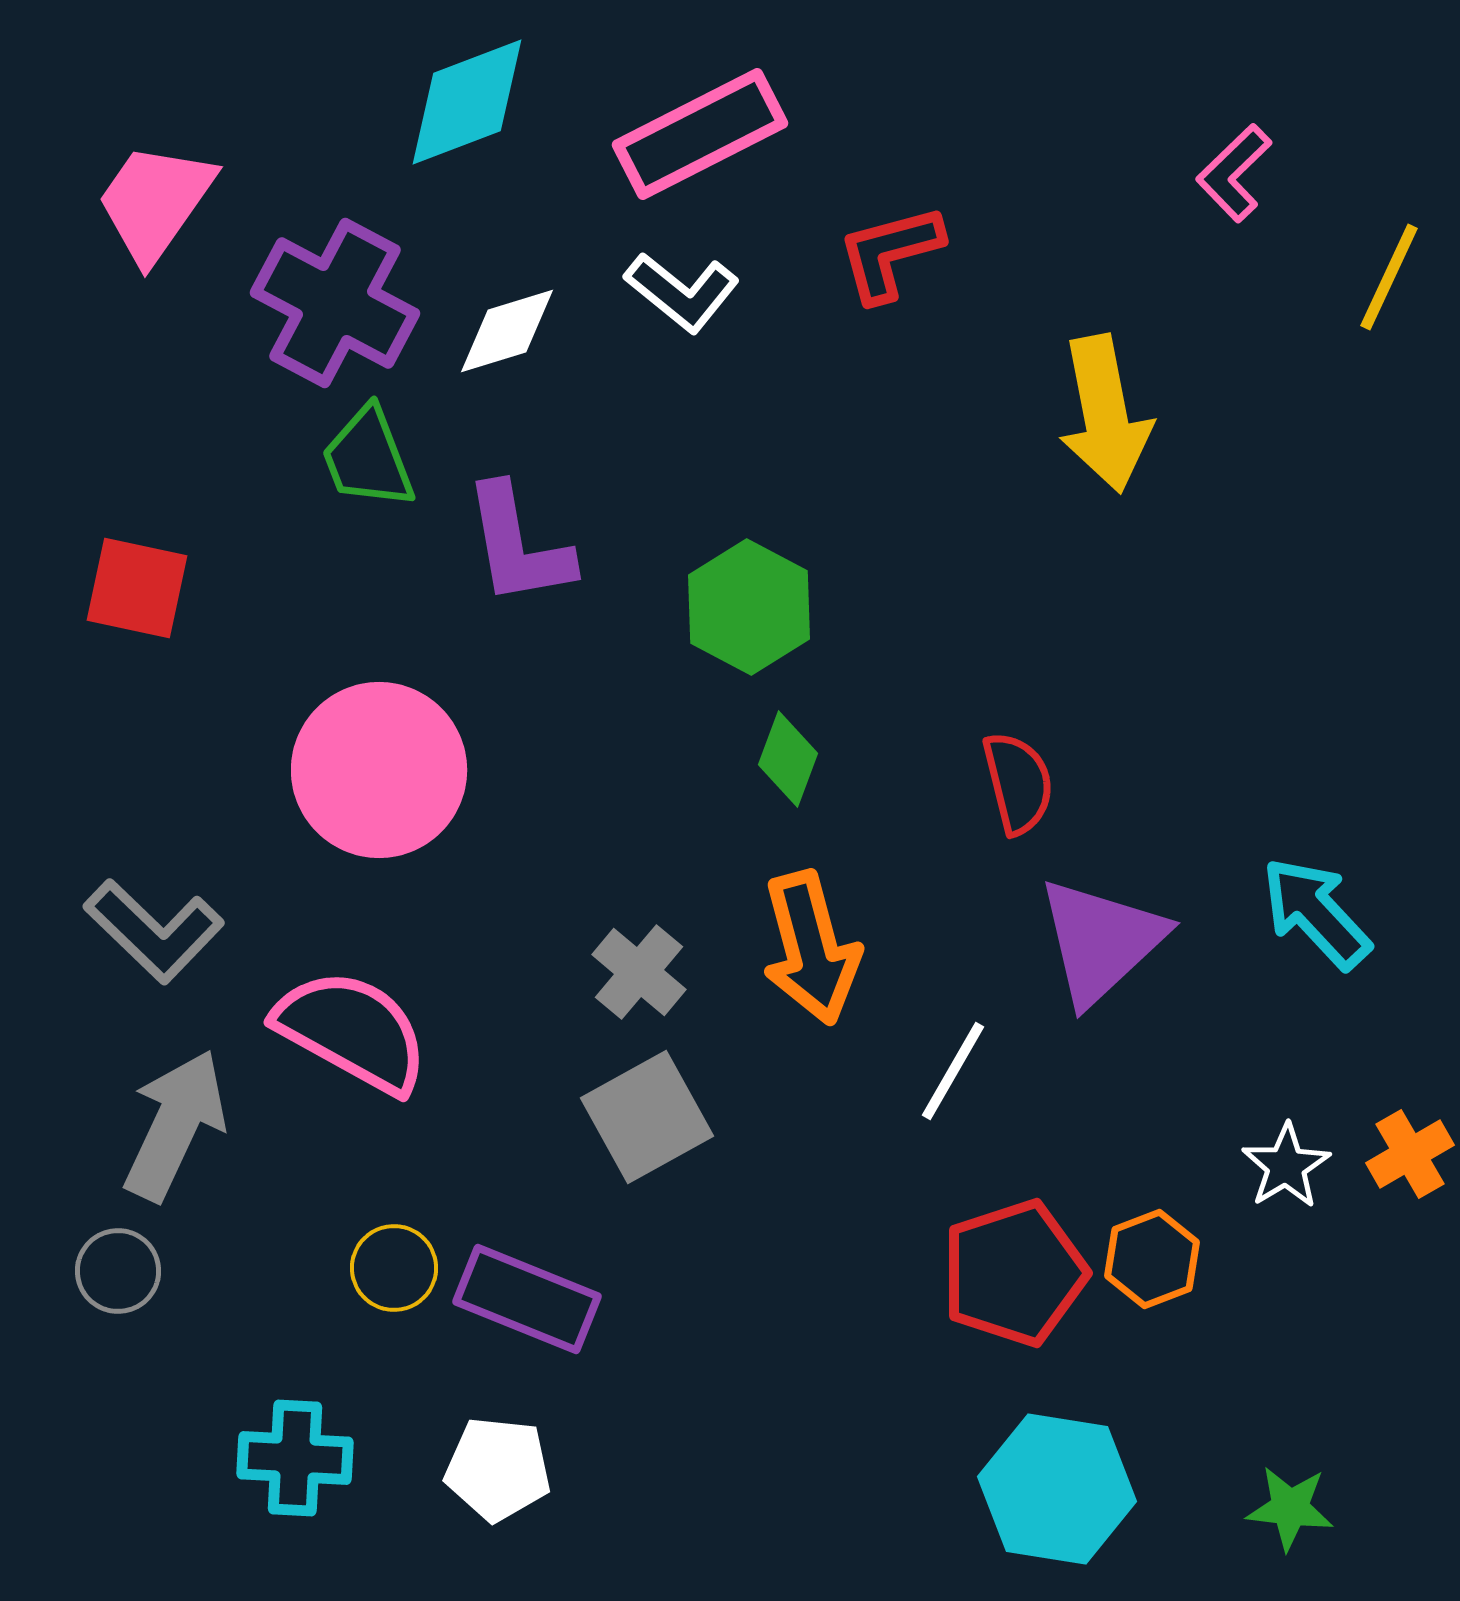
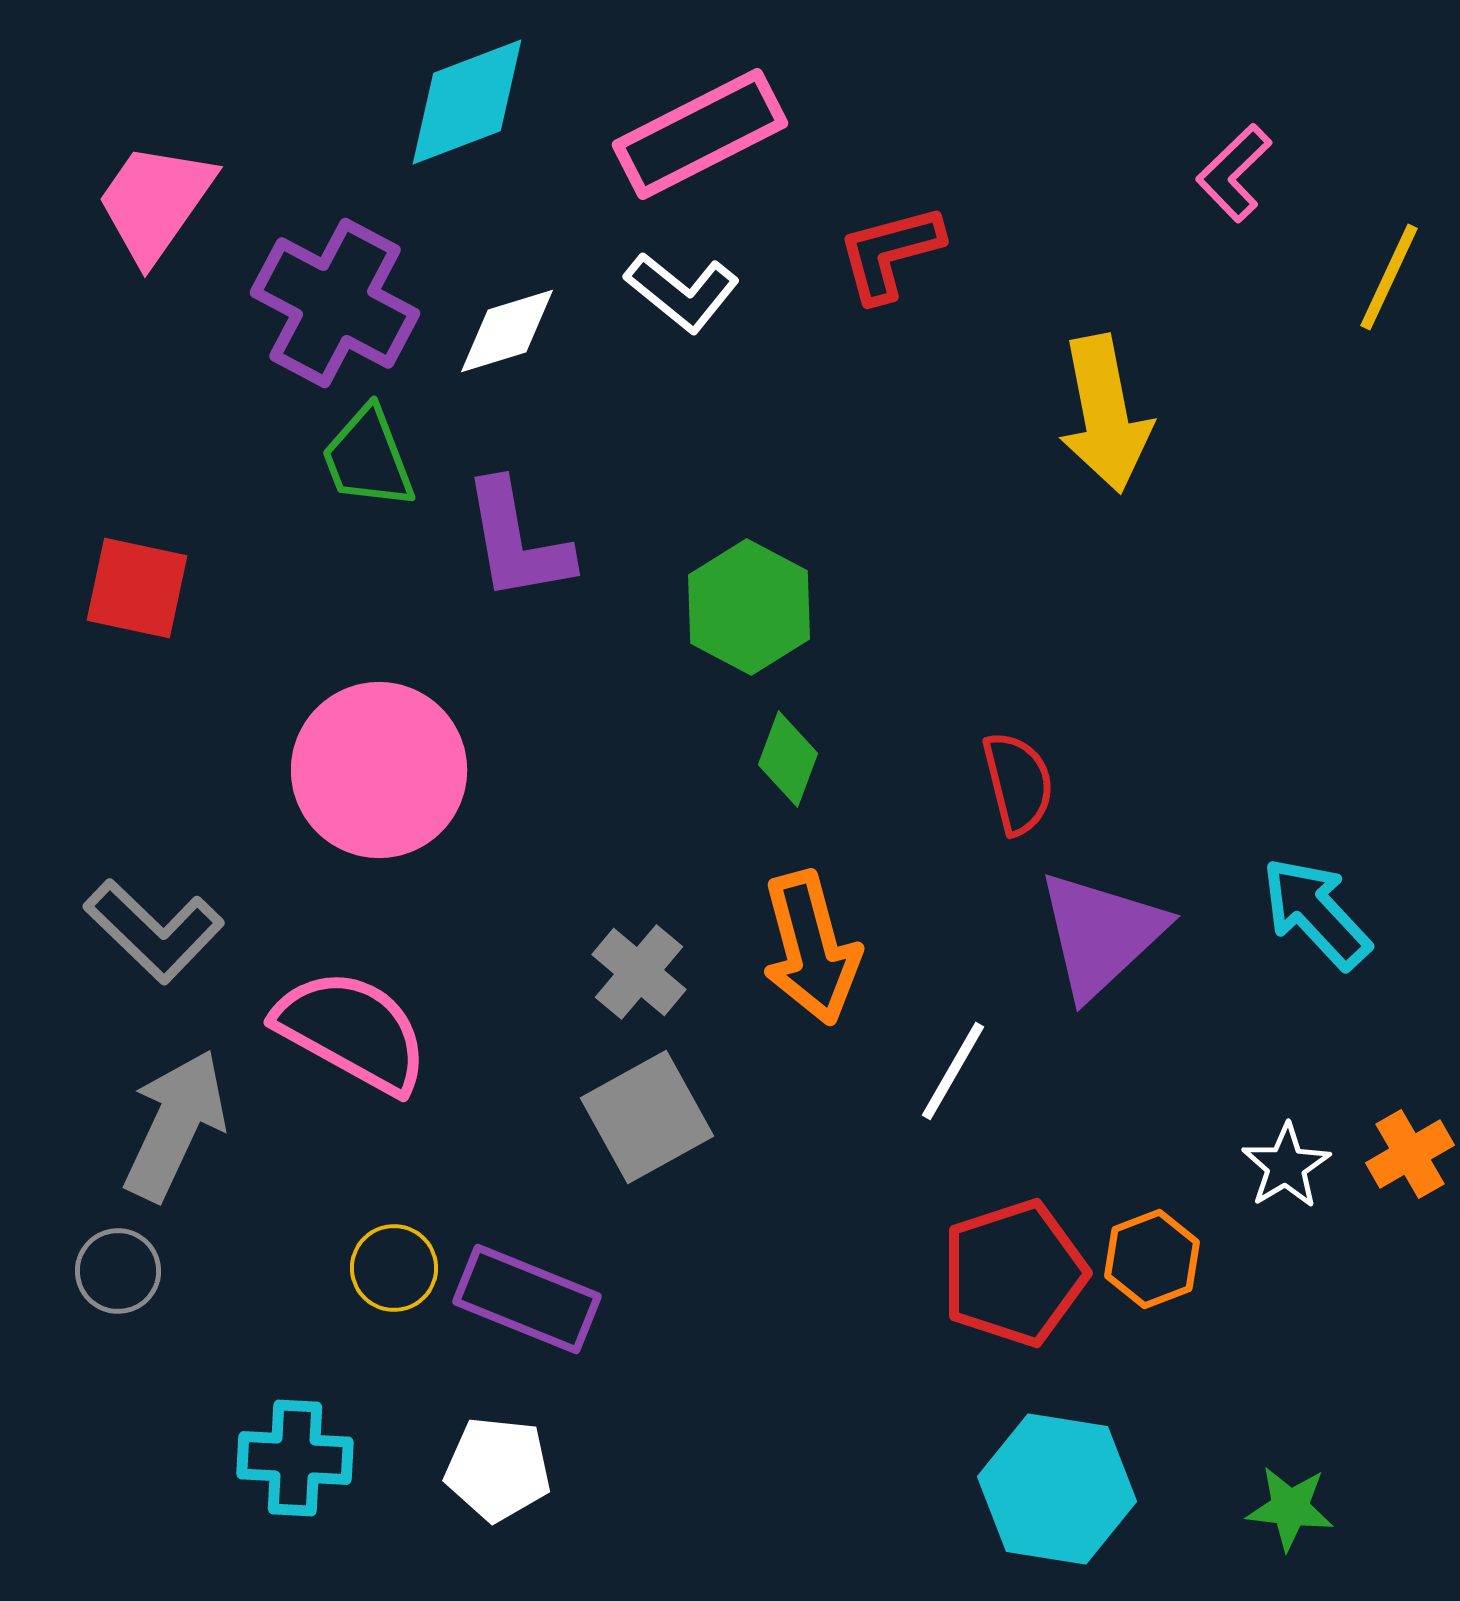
purple L-shape: moved 1 px left, 4 px up
purple triangle: moved 7 px up
